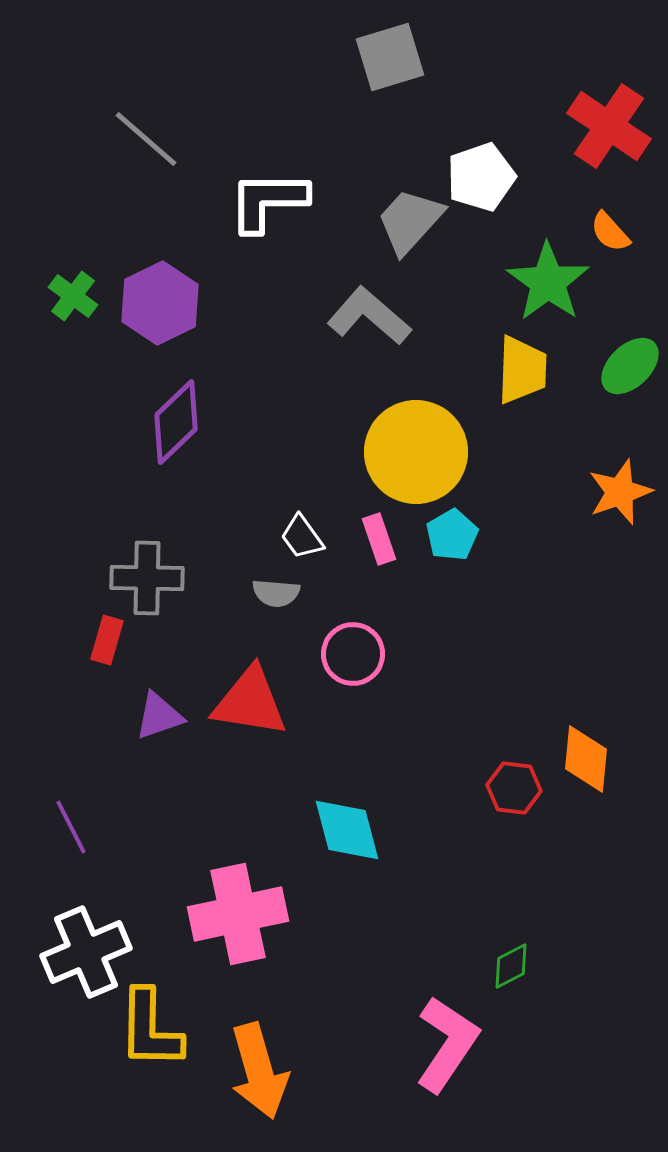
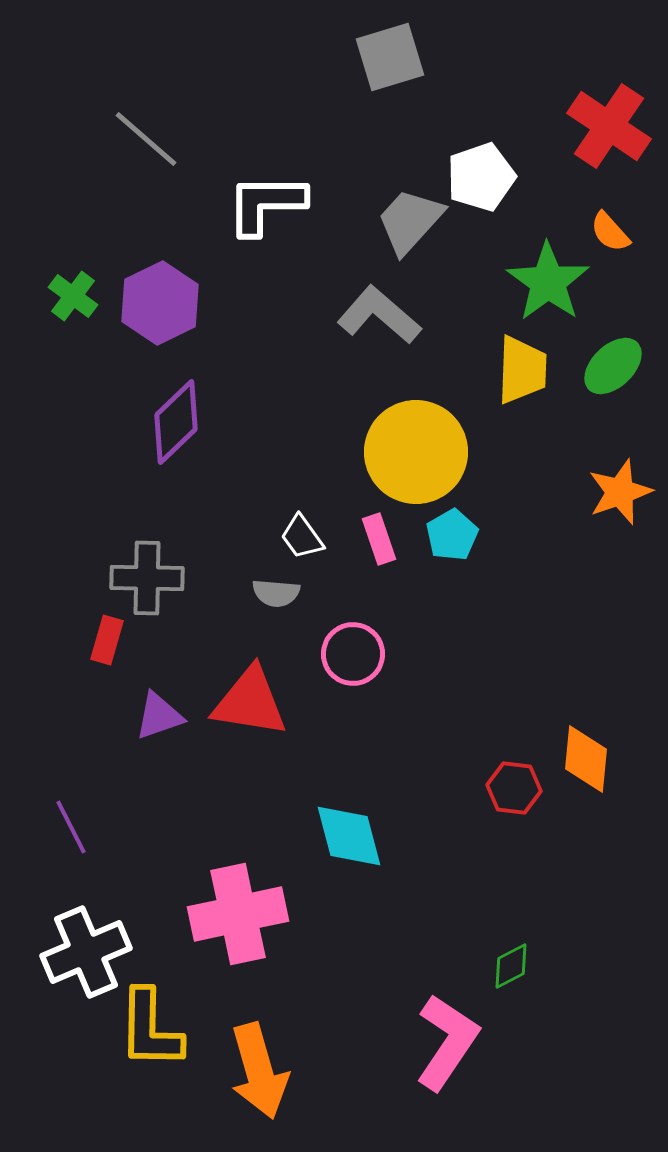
white L-shape: moved 2 px left, 3 px down
gray L-shape: moved 10 px right, 1 px up
green ellipse: moved 17 px left
cyan diamond: moved 2 px right, 6 px down
pink L-shape: moved 2 px up
